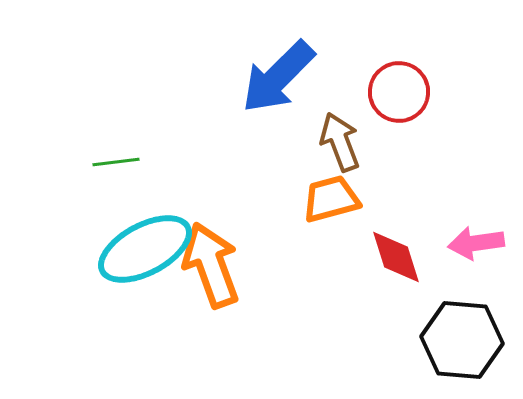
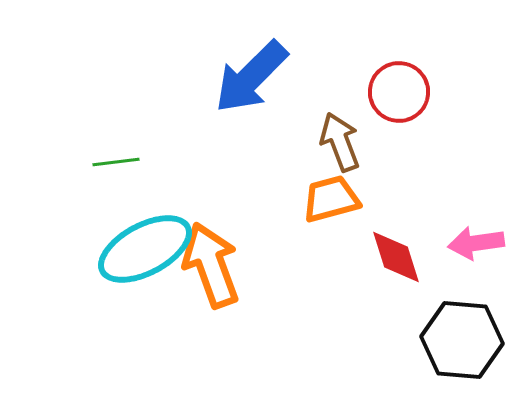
blue arrow: moved 27 px left
